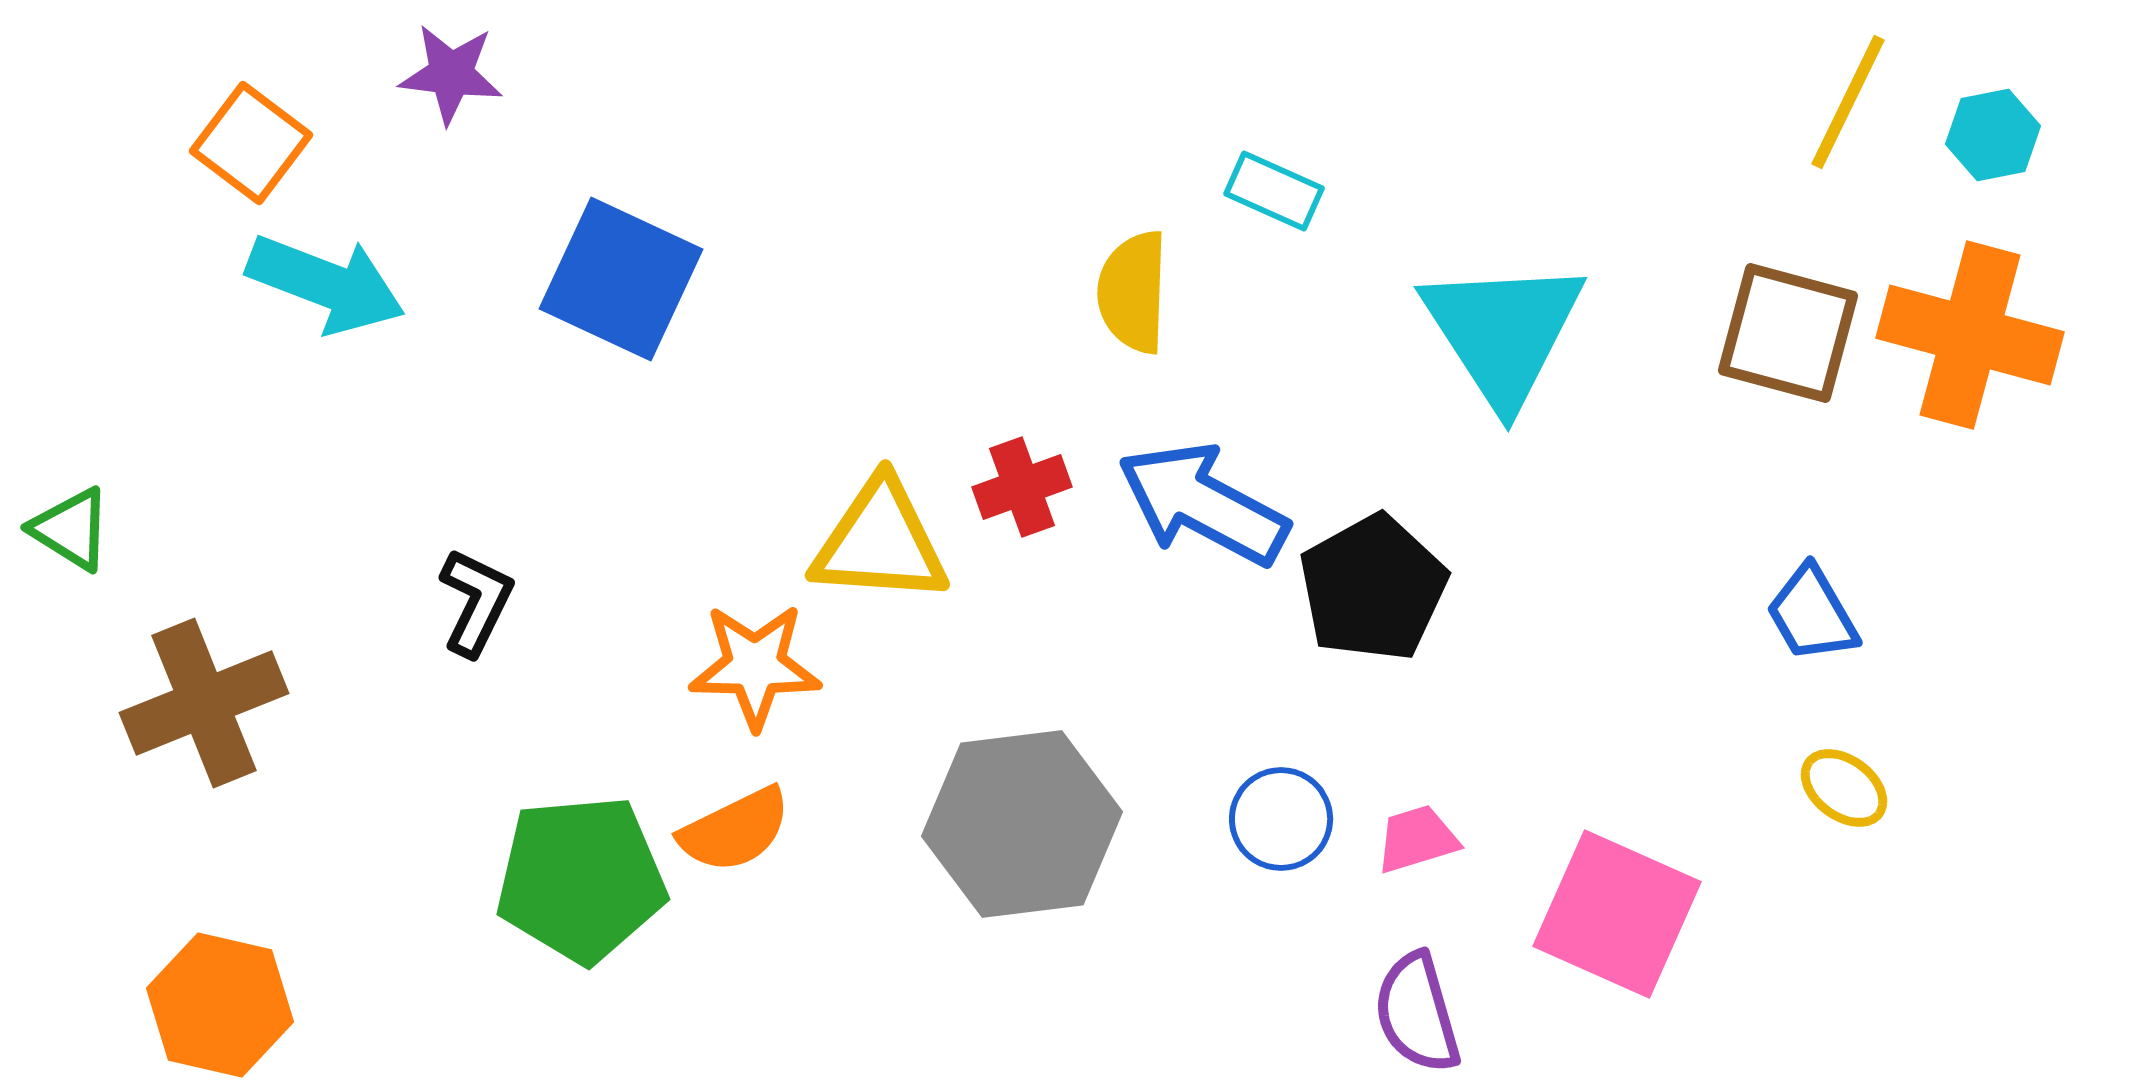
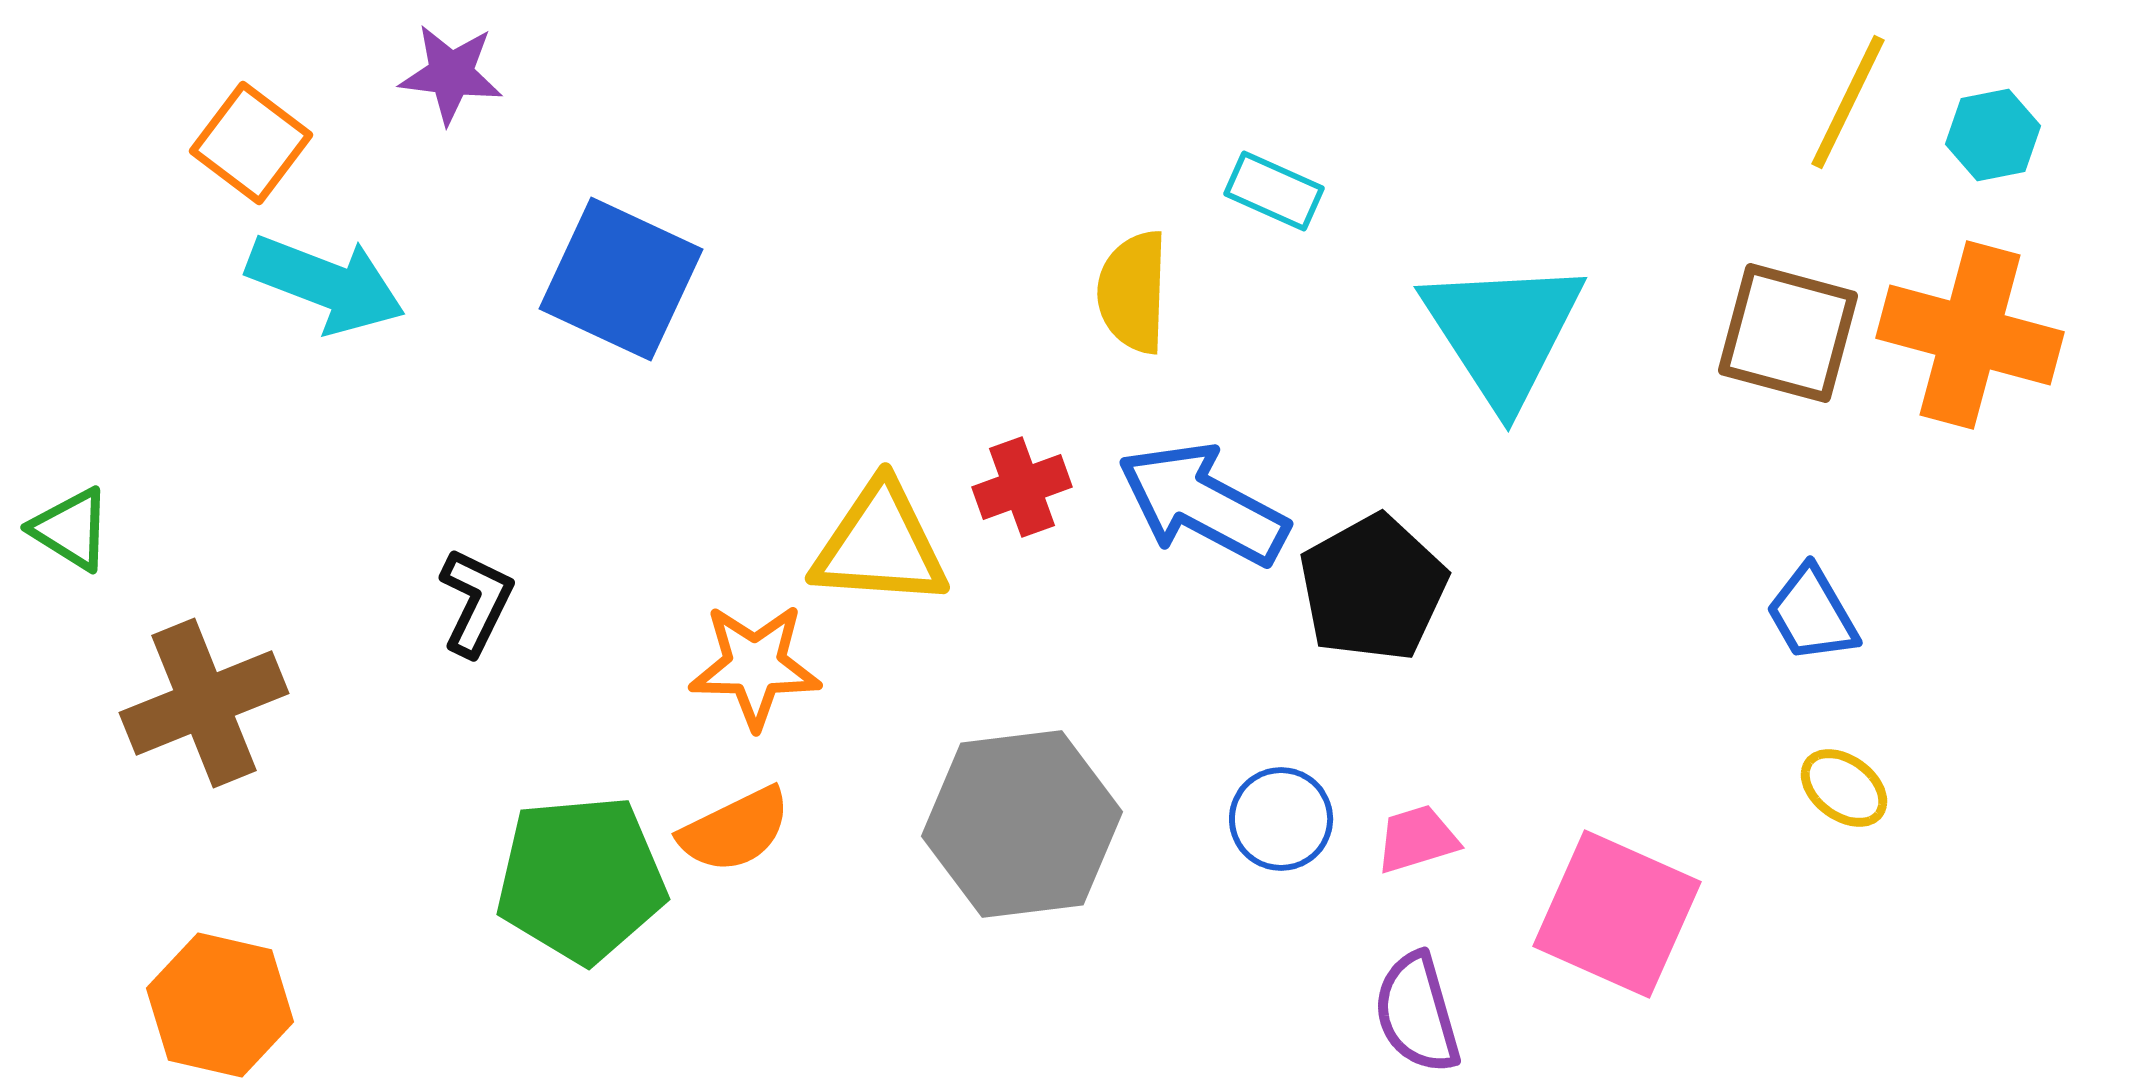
yellow triangle: moved 3 px down
